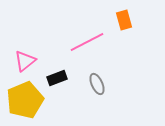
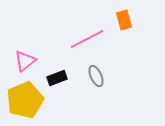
pink line: moved 3 px up
gray ellipse: moved 1 px left, 8 px up
